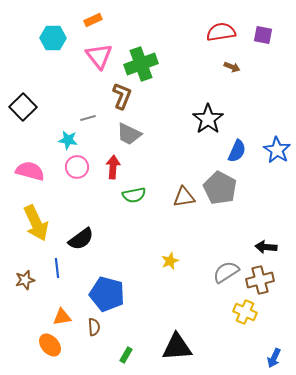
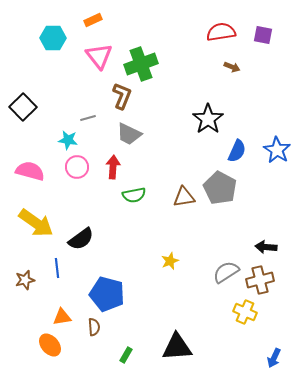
yellow arrow: rotated 30 degrees counterclockwise
